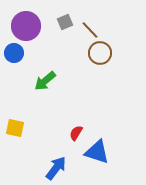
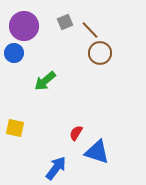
purple circle: moved 2 px left
